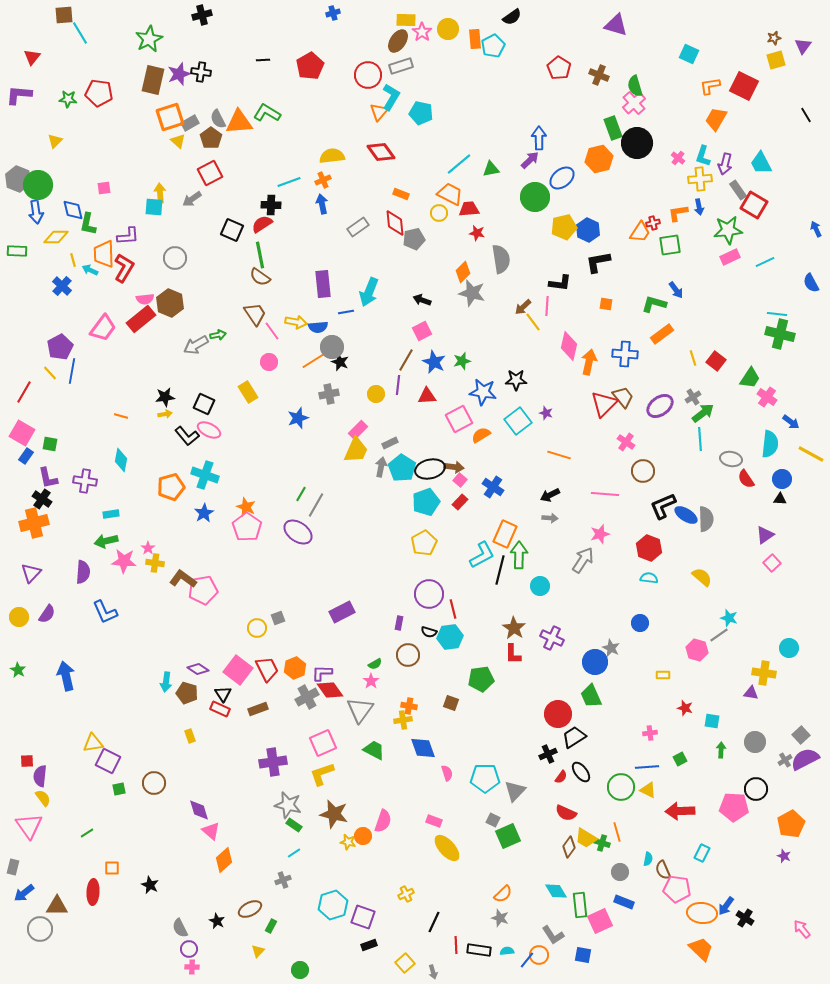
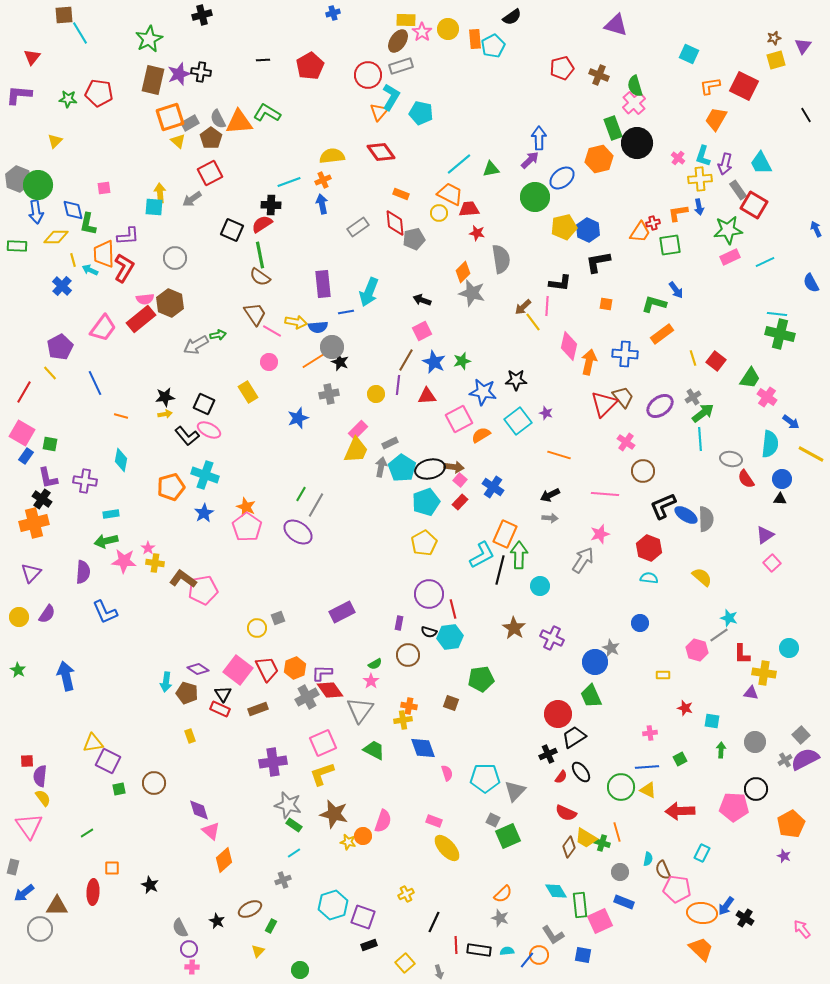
red pentagon at (559, 68): moved 3 px right; rotated 25 degrees clockwise
green rectangle at (17, 251): moved 5 px up
pink line at (272, 331): rotated 24 degrees counterclockwise
blue line at (72, 371): moved 23 px right, 12 px down; rotated 35 degrees counterclockwise
red L-shape at (513, 654): moved 229 px right
gray arrow at (433, 972): moved 6 px right
